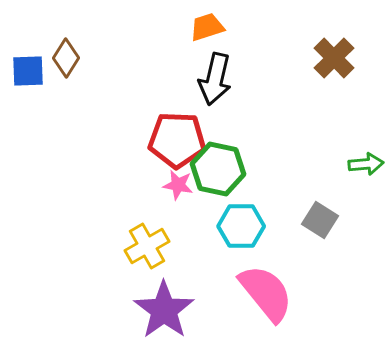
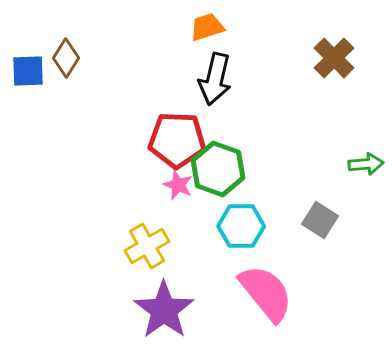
green hexagon: rotated 8 degrees clockwise
pink star: rotated 12 degrees clockwise
